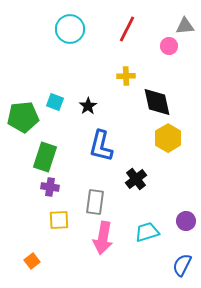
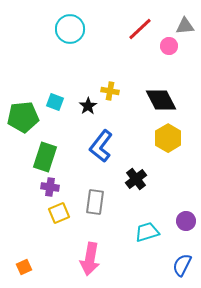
red line: moved 13 px right; rotated 20 degrees clockwise
yellow cross: moved 16 px left, 15 px down; rotated 12 degrees clockwise
black diamond: moved 4 px right, 2 px up; rotated 16 degrees counterclockwise
blue L-shape: rotated 24 degrees clockwise
yellow square: moved 7 px up; rotated 20 degrees counterclockwise
pink arrow: moved 13 px left, 21 px down
orange square: moved 8 px left, 6 px down; rotated 14 degrees clockwise
